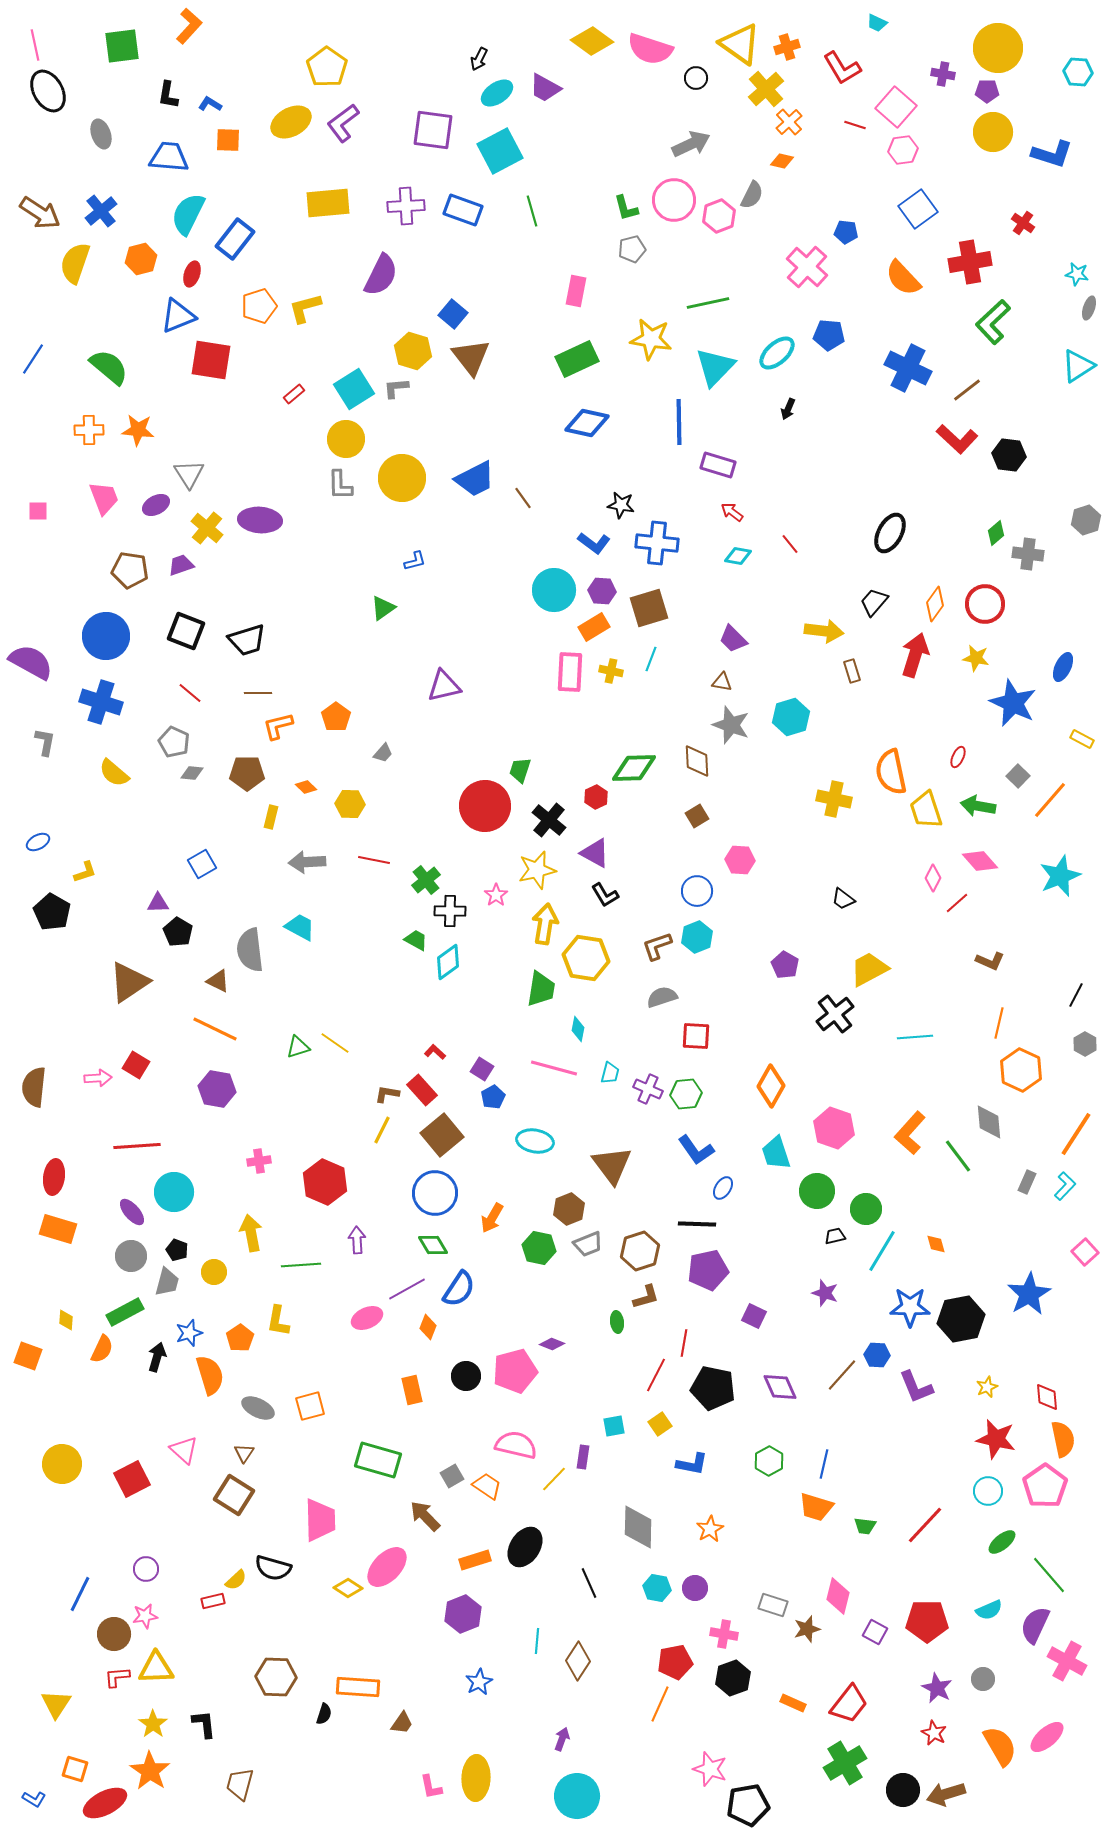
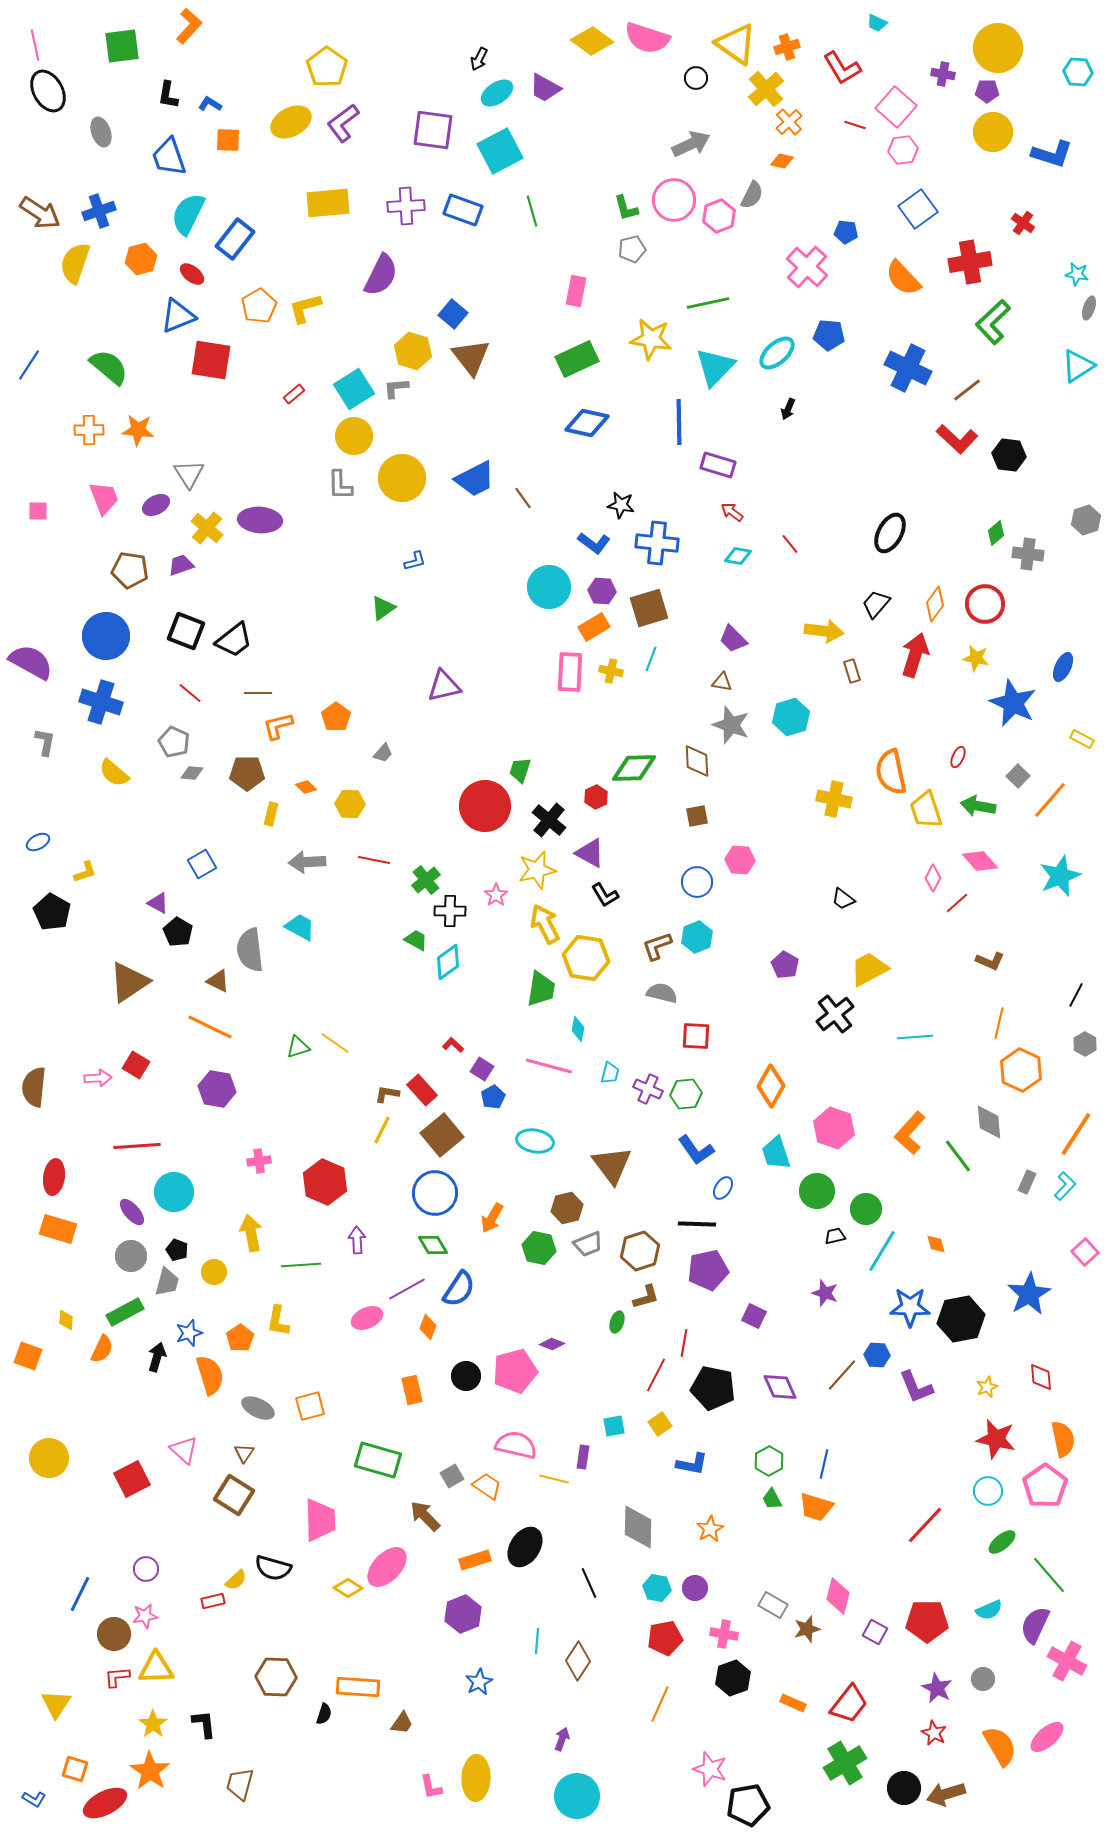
yellow triangle at (740, 44): moved 4 px left
pink semicircle at (650, 49): moved 3 px left, 11 px up
gray ellipse at (101, 134): moved 2 px up
blue trapezoid at (169, 157): rotated 114 degrees counterclockwise
blue cross at (101, 211): moved 2 px left; rotated 20 degrees clockwise
red ellipse at (192, 274): rotated 70 degrees counterclockwise
orange pentagon at (259, 306): rotated 12 degrees counterclockwise
blue line at (33, 359): moved 4 px left, 6 px down
yellow circle at (346, 439): moved 8 px right, 3 px up
cyan circle at (554, 590): moved 5 px left, 3 px up
black trapezoid at (874, 602): moved 2 px right, 2 px down
black trapezoid at (247, 640): moved 13 px left; rotated 21 degrees counterclockwise
brown square at (697, 816): rotated 20 degrees clockwise
yellow rectangle at (271, 817): moved 3 px up
purple triangle at (595, 853): moved 5 px left
blue circle at (697, 891): moved 9 px up
purple triangle at (158, 903): rotated 30 degrees clockwise
yellow arrow at (545, 924): rotated 36 degrees counterclockwise
gray semicircle at (662, 997): moved 4 px up; rotated 32 degrees clockwise
orange line at (215, 1029): moved 5 px left, 2 px up
red L-shape at (435, 1052): moved 18 px right, 7 px up
pink line at (554, 1068): moved 5 px left, 2 px up
brown hexagon at (569, 1209): moved 2 px left, 1 px up; rotated 8 degrees clockwise
green ellipse at (617, 1322): rotated 25 degrees clockwise
red diamond at (1047, 1397): moved 6 px left, 20 px up
yellow circle at (62, 1464): moved 13 px left, 6 px up
yellow line at (554, 1479): rotated 60 degrees clockwise
green trapezoid at (865, 1526): moved 93 px left, 27 px up; rotated 55 degrees clockwise
gray rectangle at (773, 1605): rotated 12 degrees clockwise
red pentagon at (675, 1662): moved 10 px left, 24 px up
black circle at (903, 1790): moved 1 px right, 2 px up
